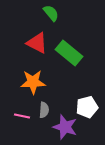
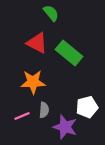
pink line: rotated 35 degrees counterclockwise
